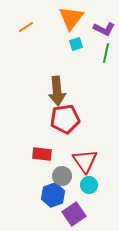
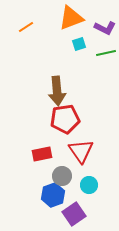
orange triangle: rotated 32 degrees clockwise
purple L-shape: moved 1 px right, 1 px up
cyan square: moved 3 px right
green line: rotated 66 degrees clockwise
red rectangle: rotated 18 degrees counterclockwise
red triangle: moved 4 px left, 10 px up
